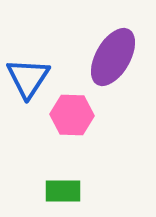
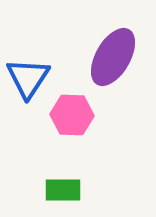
green rectangle: moved 1 px up
